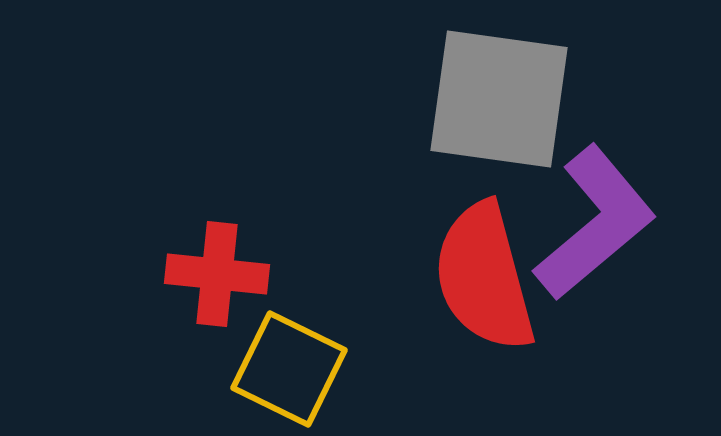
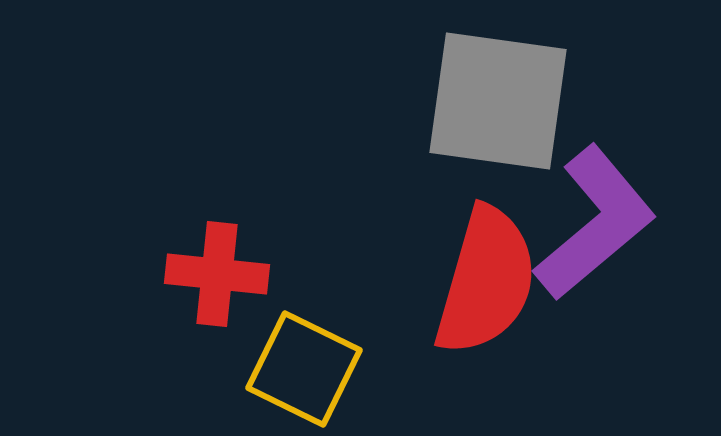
gray square: moved 1 px left, 2 px down
red semicircle: moved 2 px right, 4 px down; rotated 149 degrees counterclockwise
yellow square: moved 15 px right
